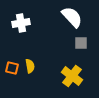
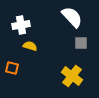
white cross: moved 2 px down
yellow semicircle: moved 20 px up; rotated 64 degrees counterclockwise
